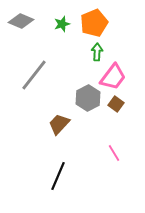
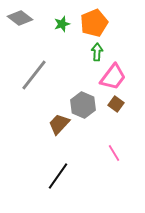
gray diamond: moved 1 px left, 3 px up; rotated 15 degrees clockwise
gray hexagon: moved 5 px left, 7 px down; rotated 10 degrees counterclockwise
black line: rotated 12 degrees clockwise
